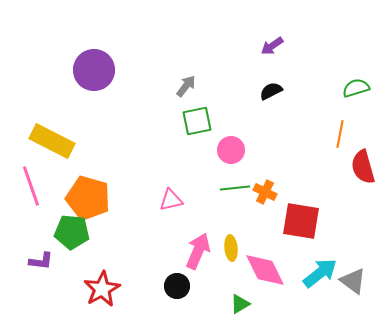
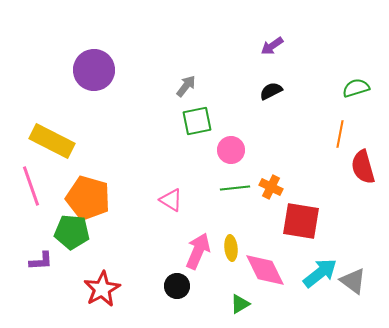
orange cross: moved 6 px right, 5 px up
pink triangle: rotated 45 degrees clockwise
purple L-shape: rotated 10 degrees counterclockwise
